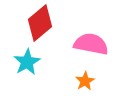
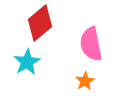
pink semicircle: rotated 112 degrees counterclockwise
